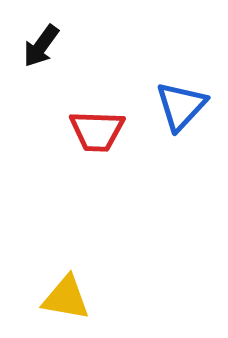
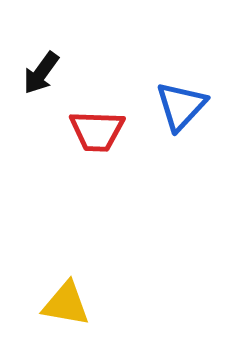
black arrow: moved 27 px down
yellow triangle: moved 6 px down
